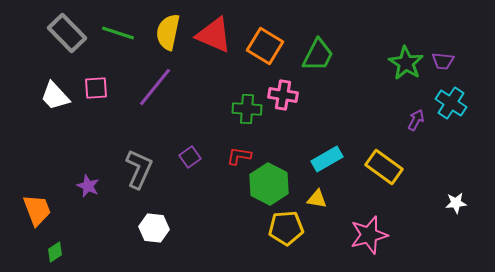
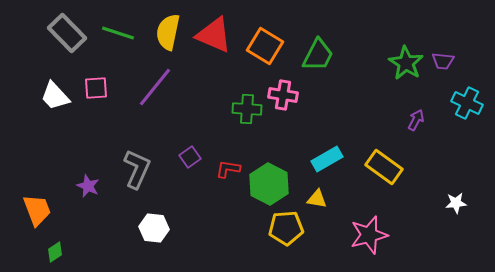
cyan cross: moved 16 px right; rotated 8 degrees counterclockwise
red L-shape: moved 11 px left, 13 px down
gray L-shape: moved 2 px left
